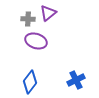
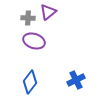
purple triangle: moved 1 px up
gray cross: moved 1 px up
purple ellipse: moved 2 px left
